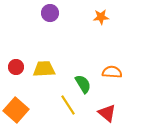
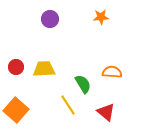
purple circle: moved 6 px down
red triangle: moved 1 px left, 1 px up
